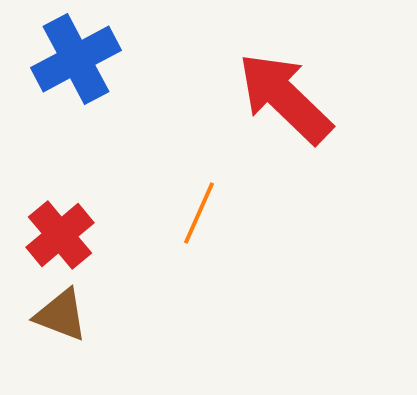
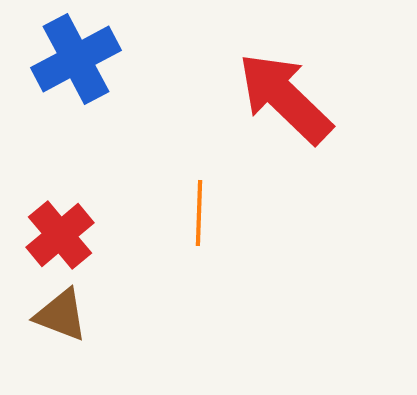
orange line: rotated 22 degrees counterclockwise
